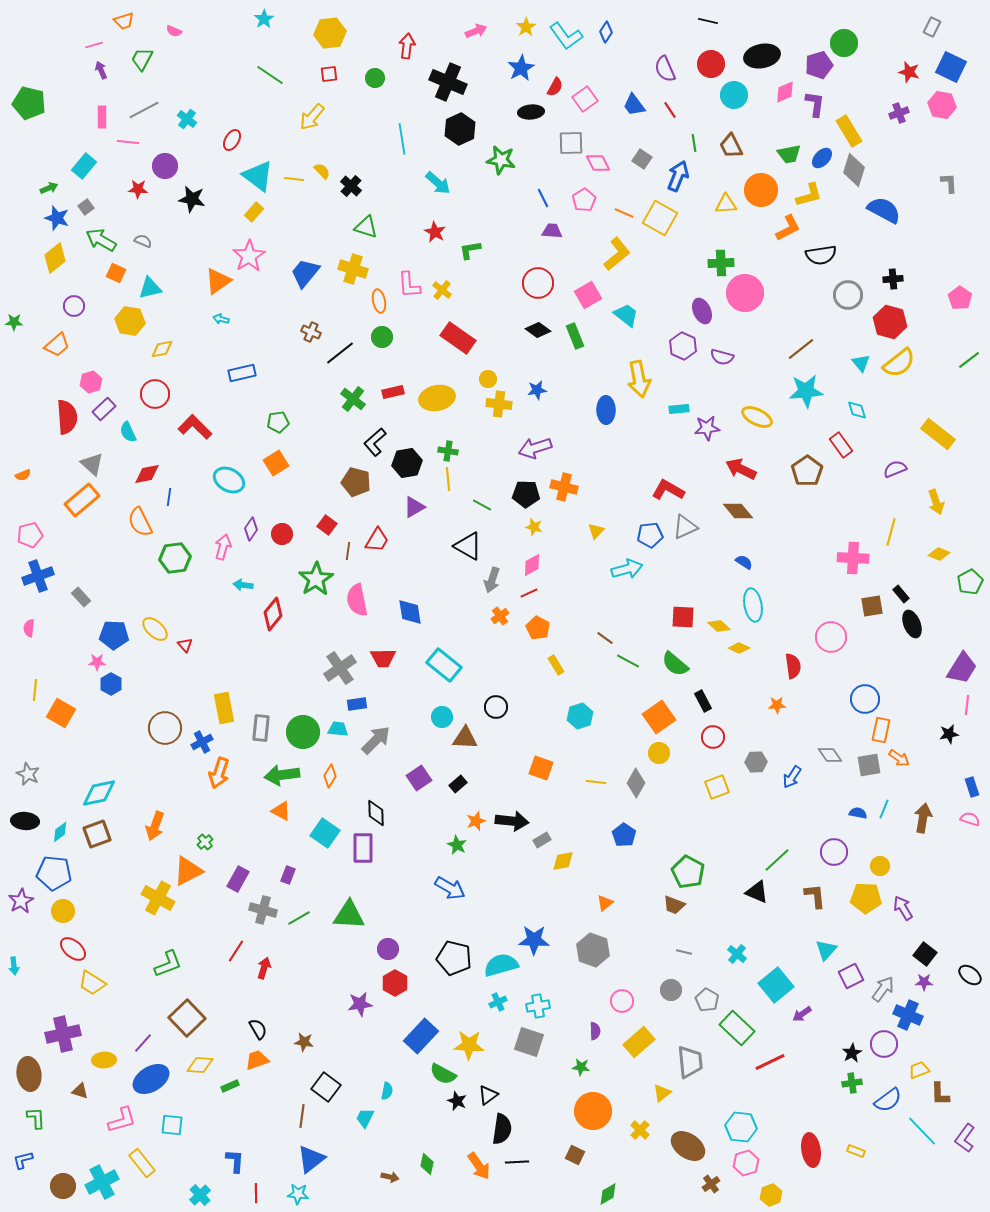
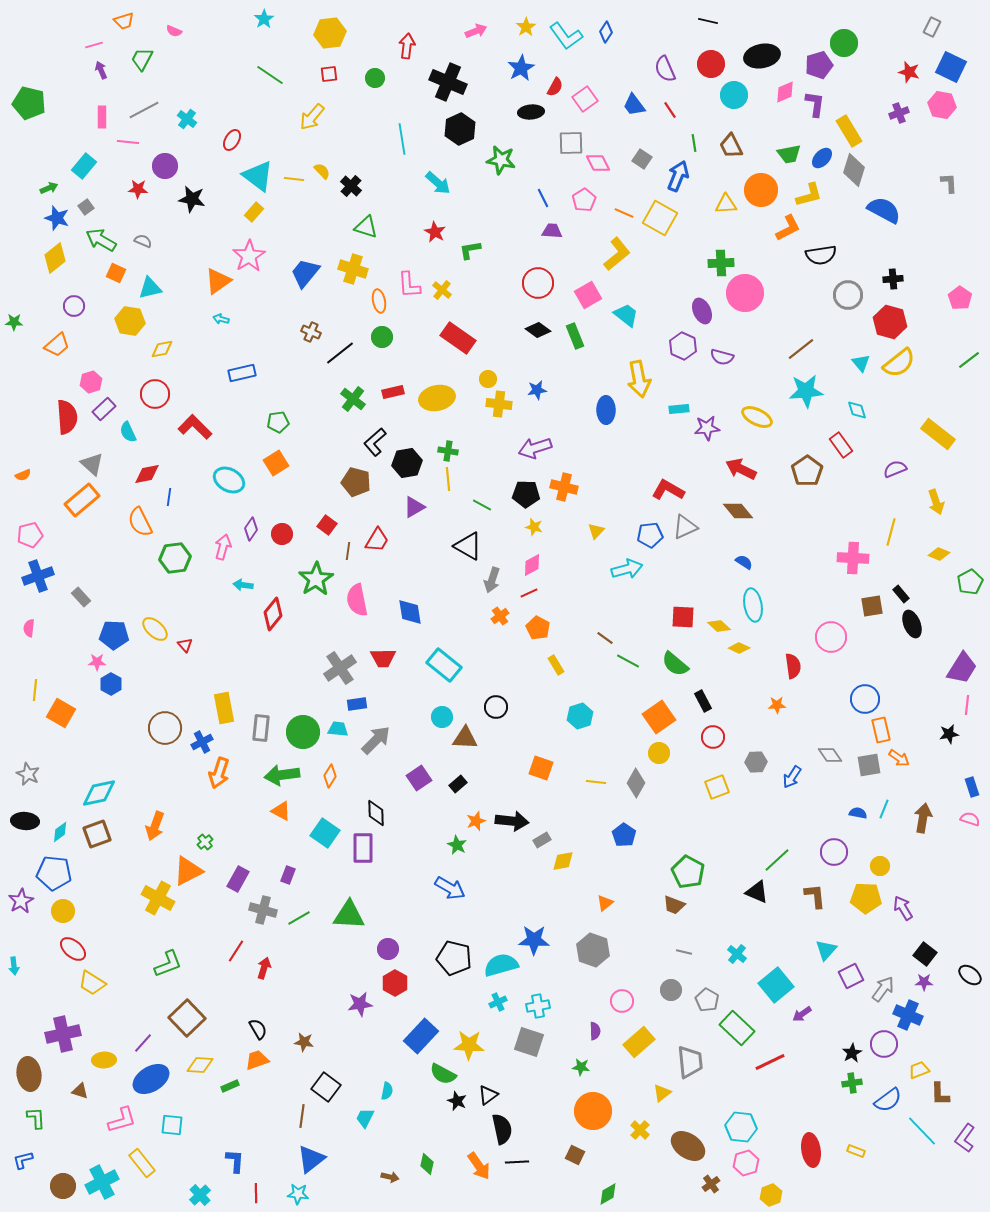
orange rectangle at (881, 730): rotated 25 degrees counterclockwise
black semicircle at (502, 1129): rotated 20 degrees counterclockwise
